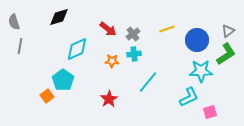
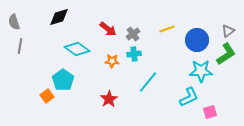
cyan diamond: rotated 60 degrees clockwise
